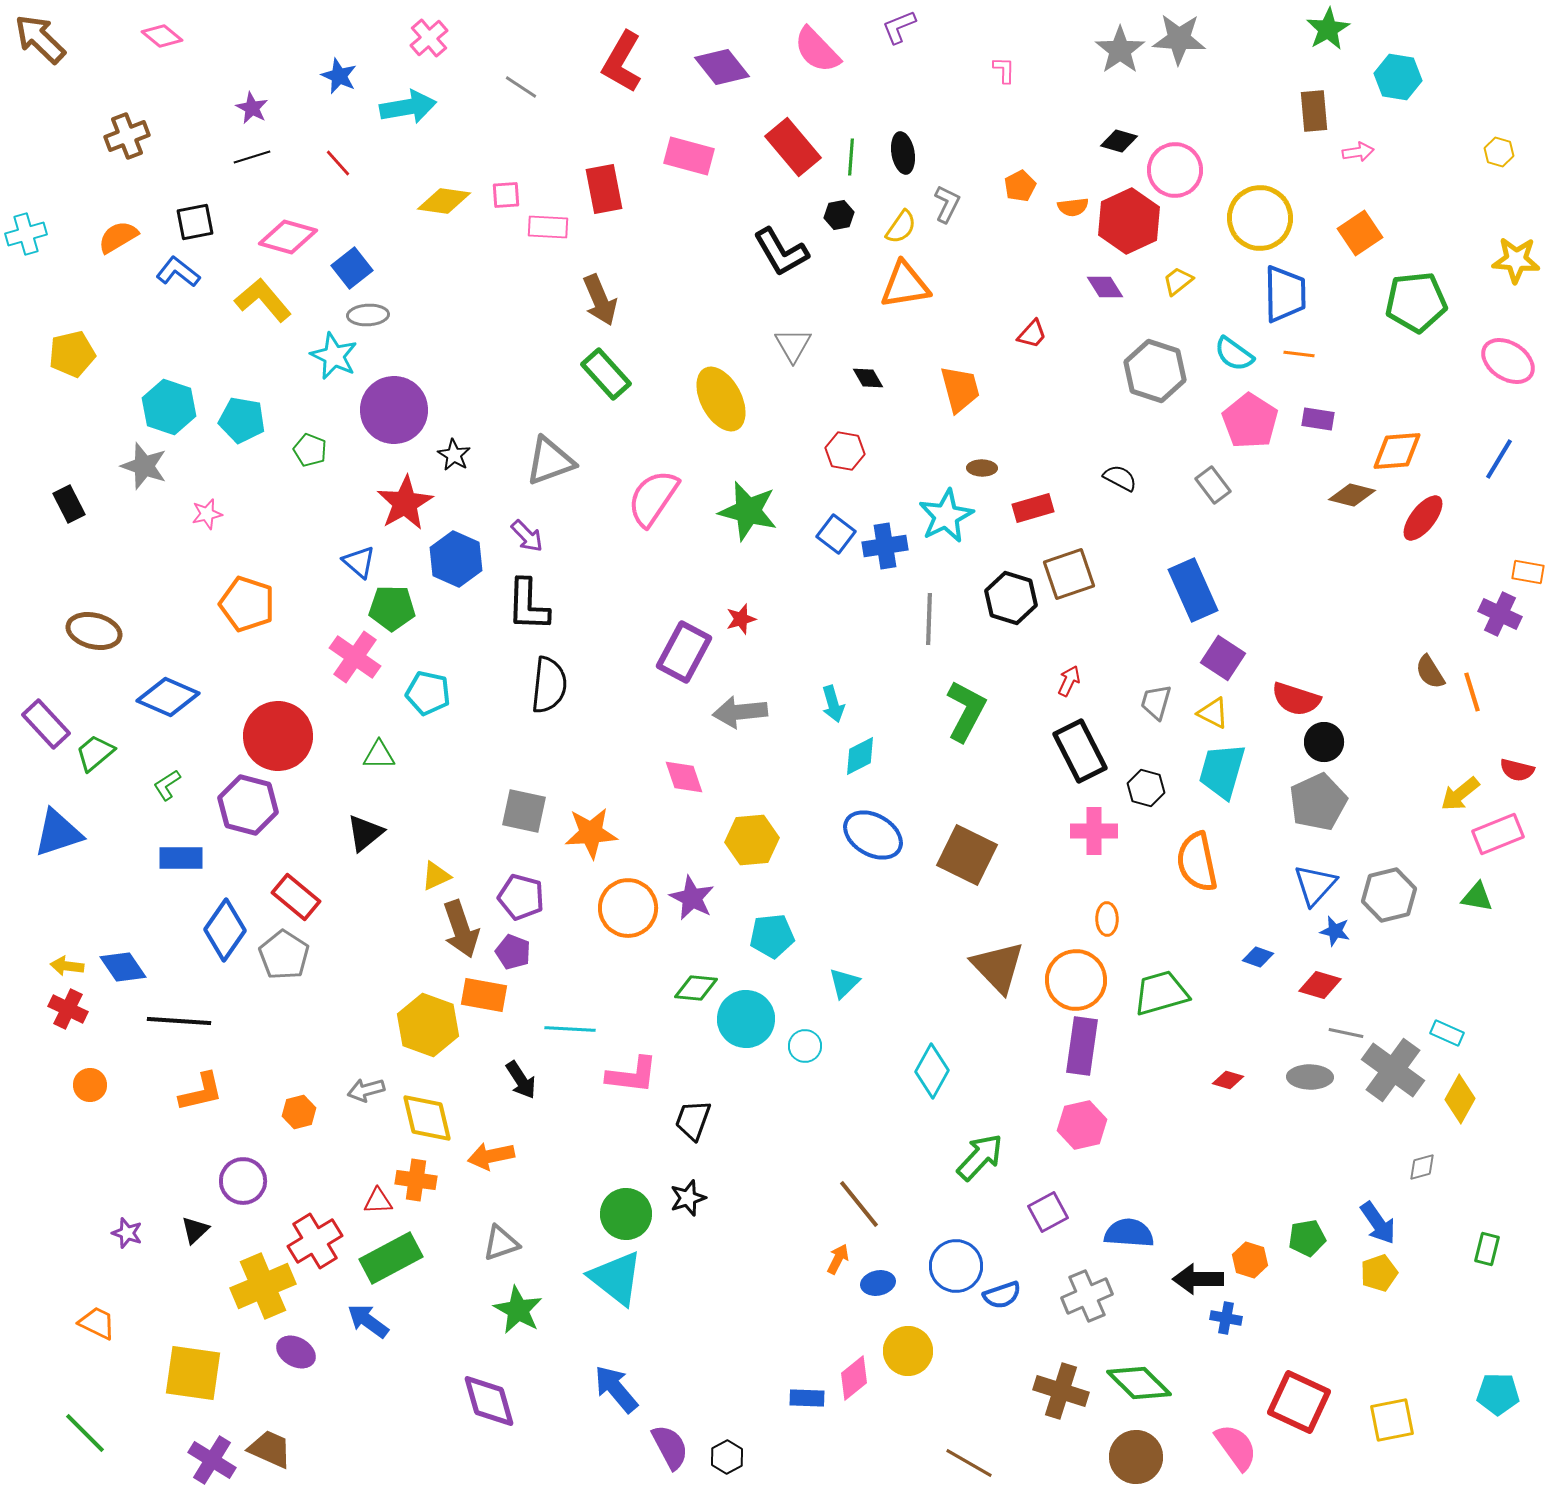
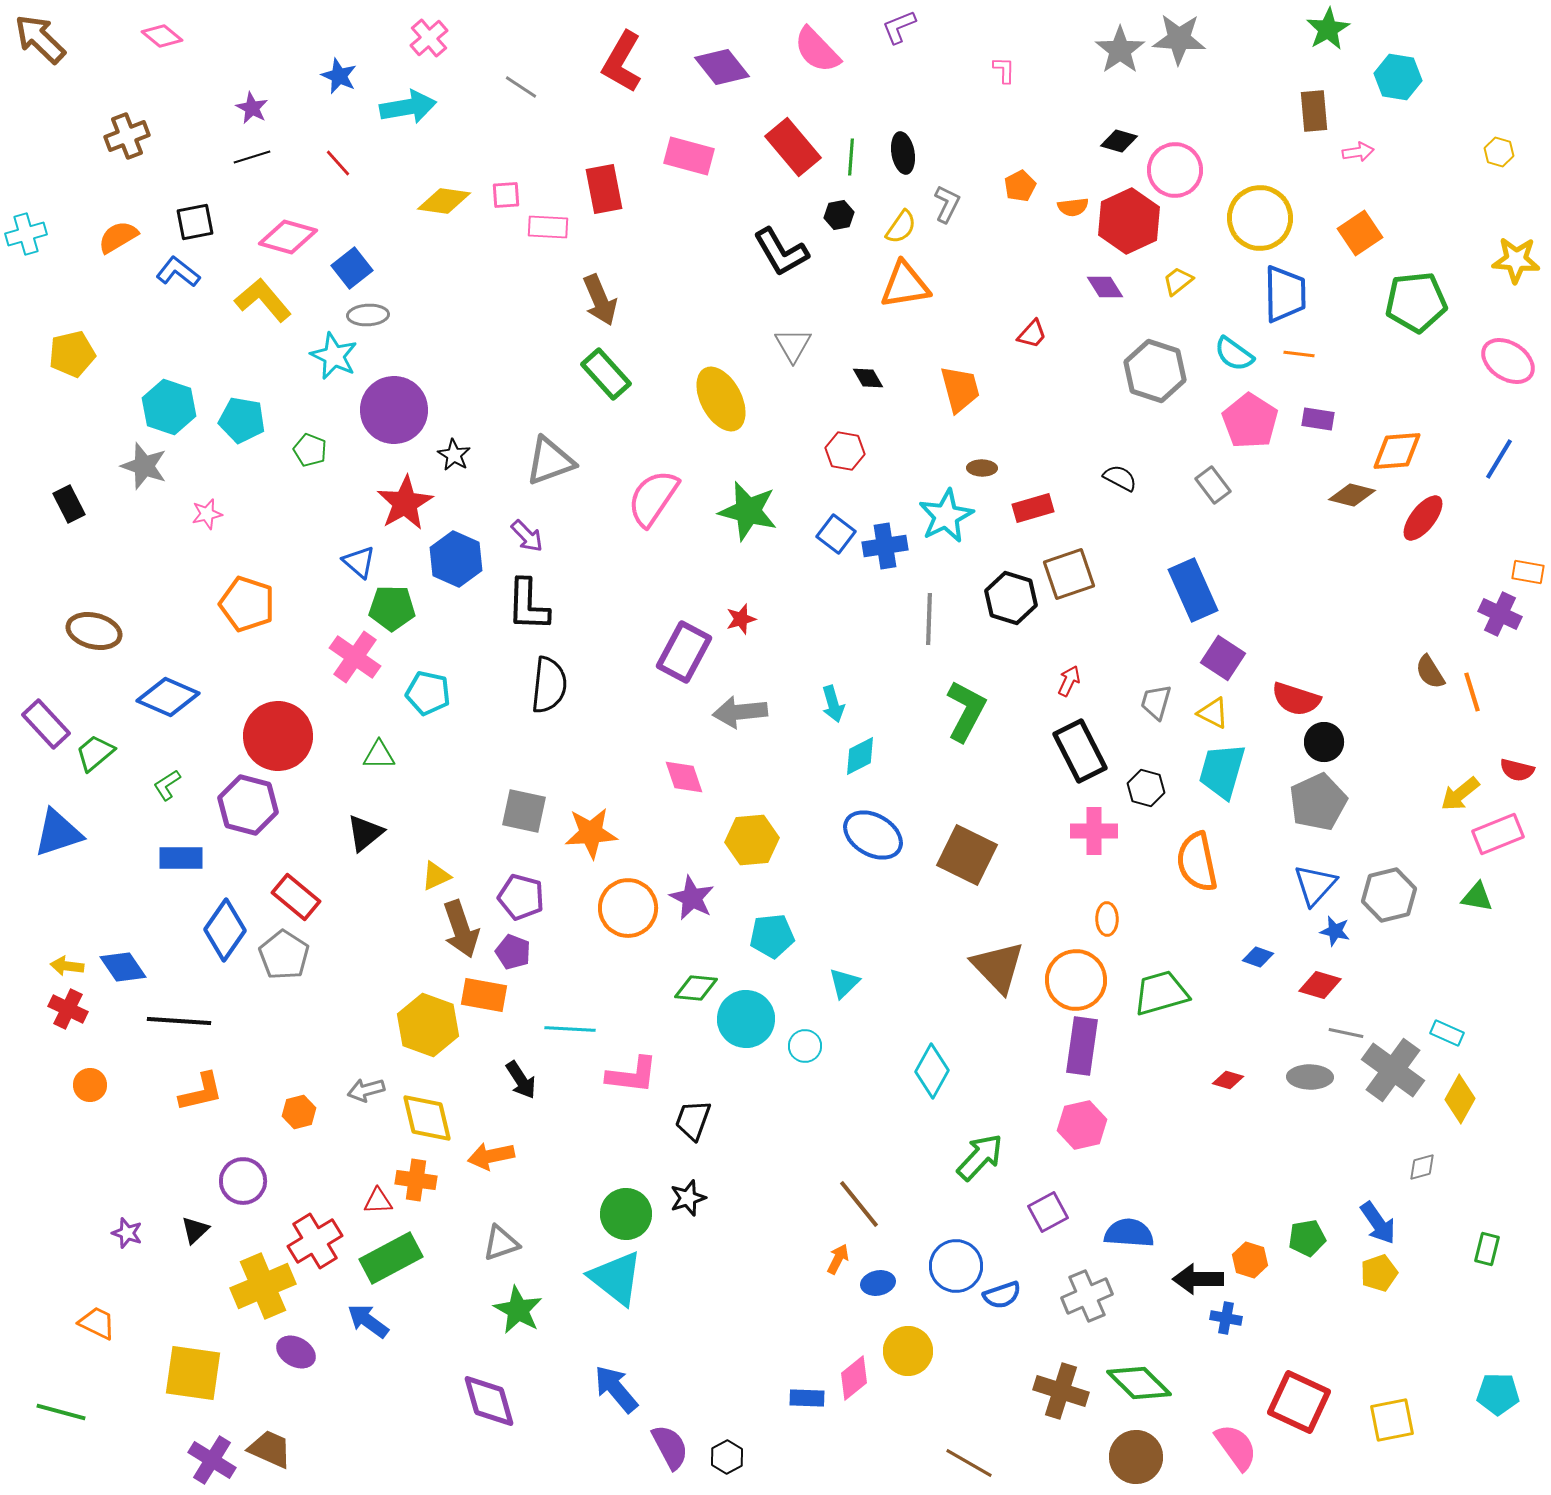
green line at (85, 1433): moved 24 px left, 21 px up; rotated 30 degrees counterclockwise
